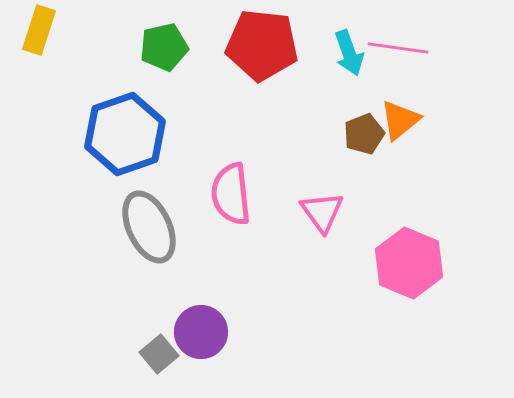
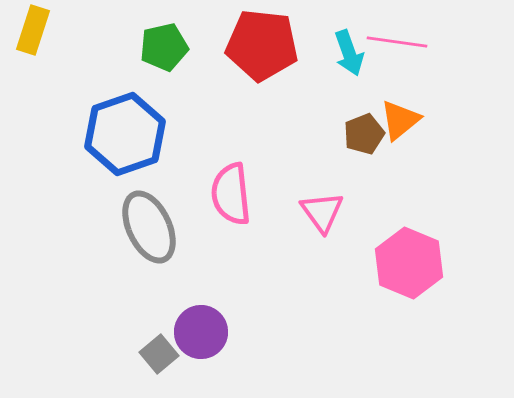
yellow rectangle: moved 6 px left
pink line: moved 1 px left, 6 px up
